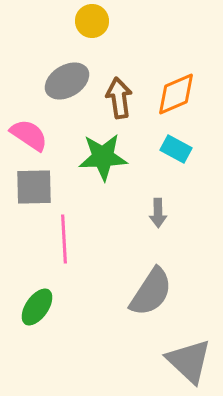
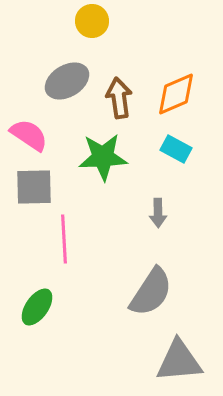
gray triangle: moved 10 px left; rotated 48 degrees counterclockwise
